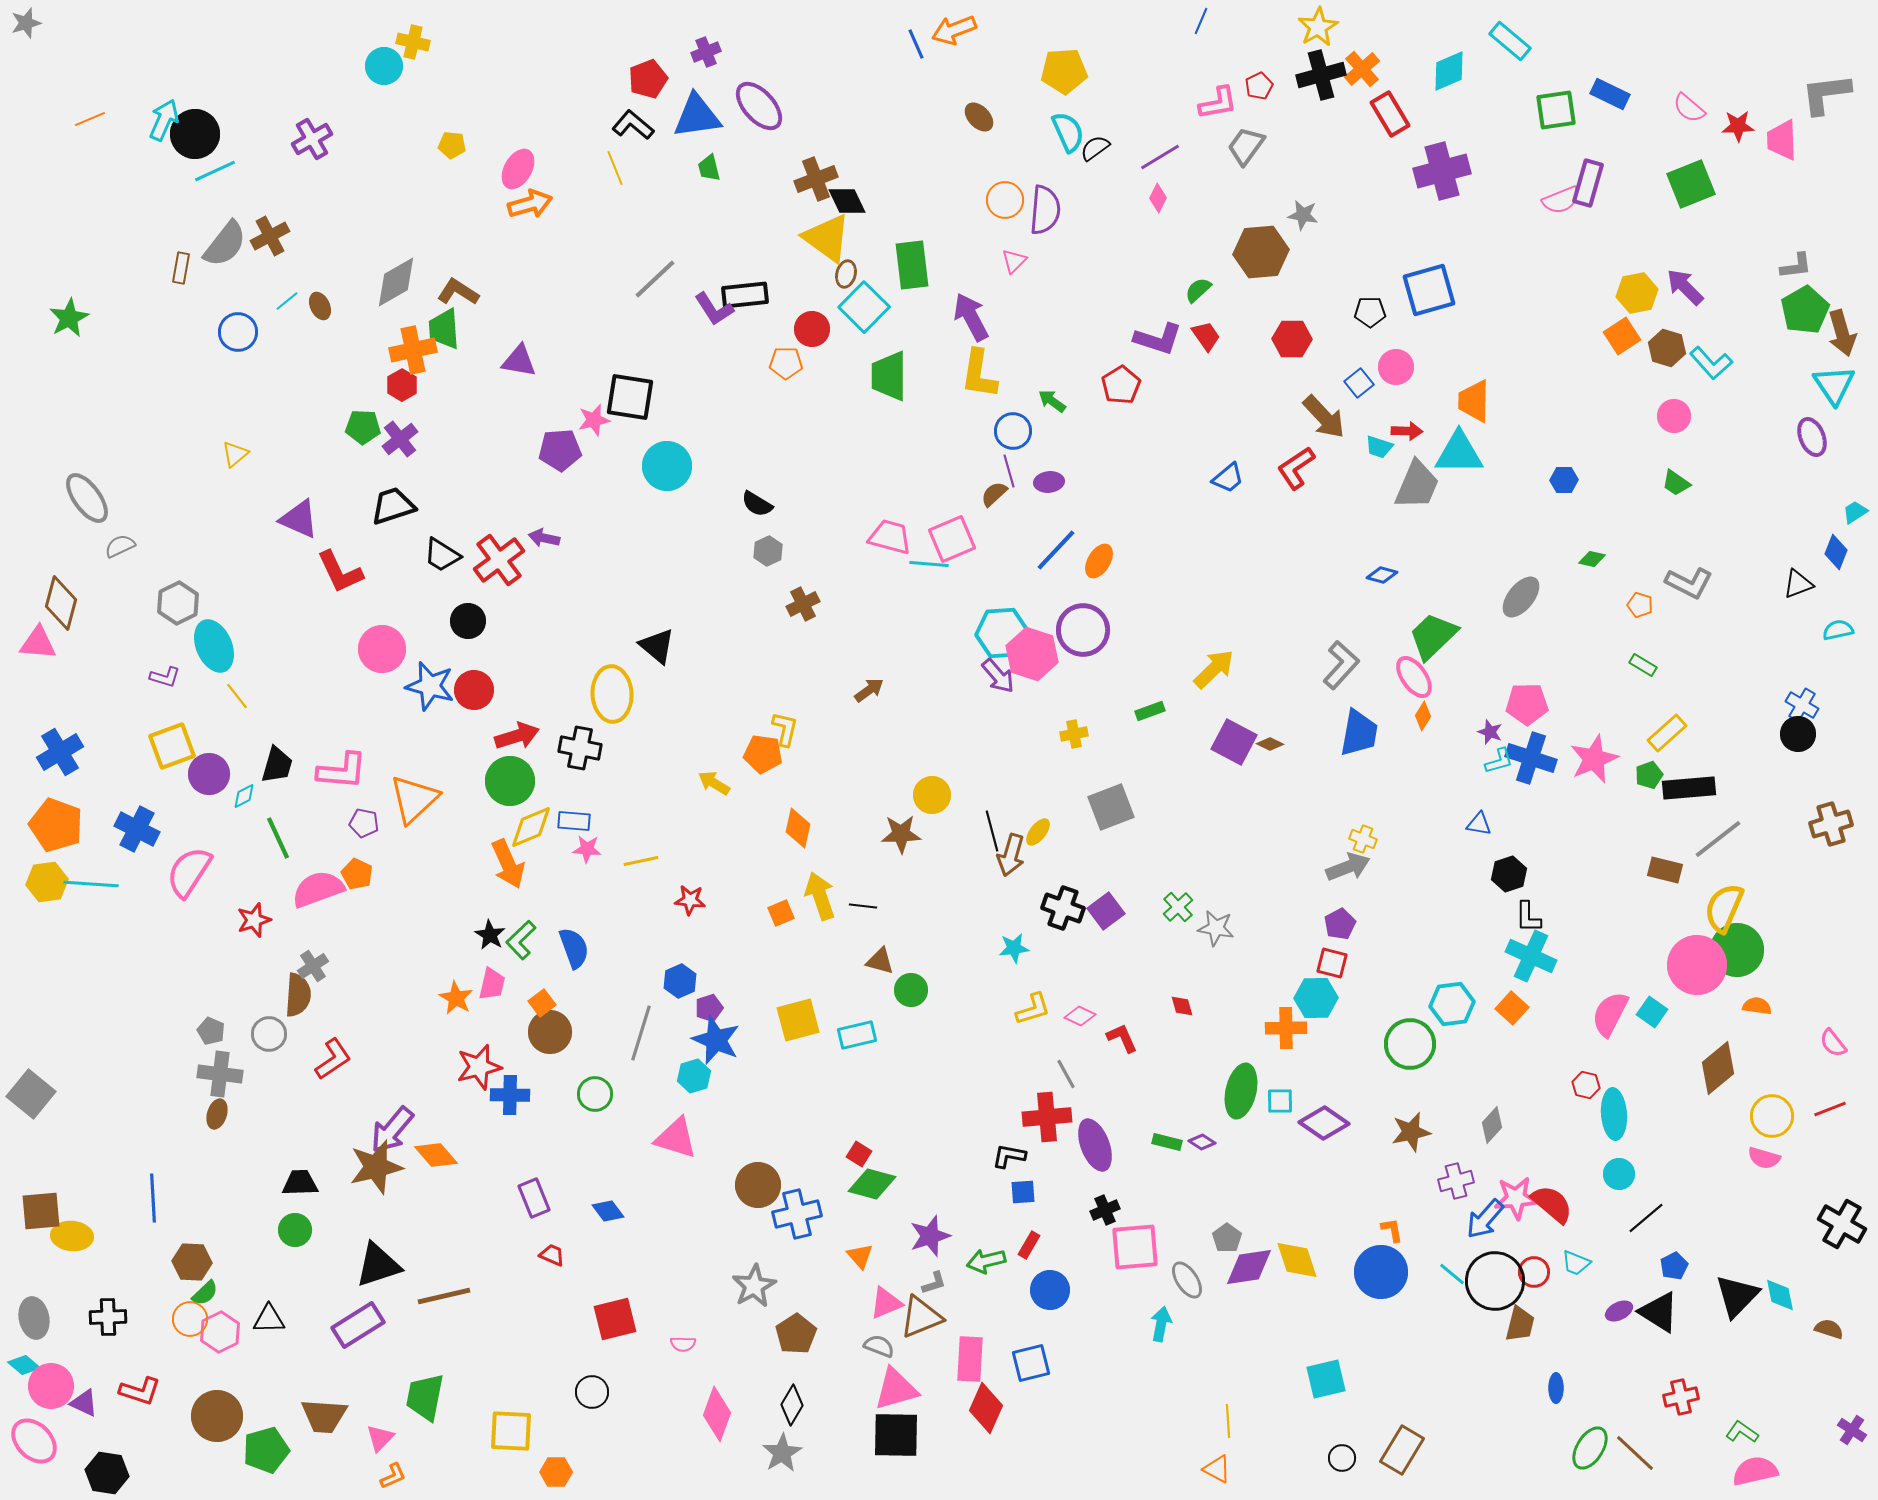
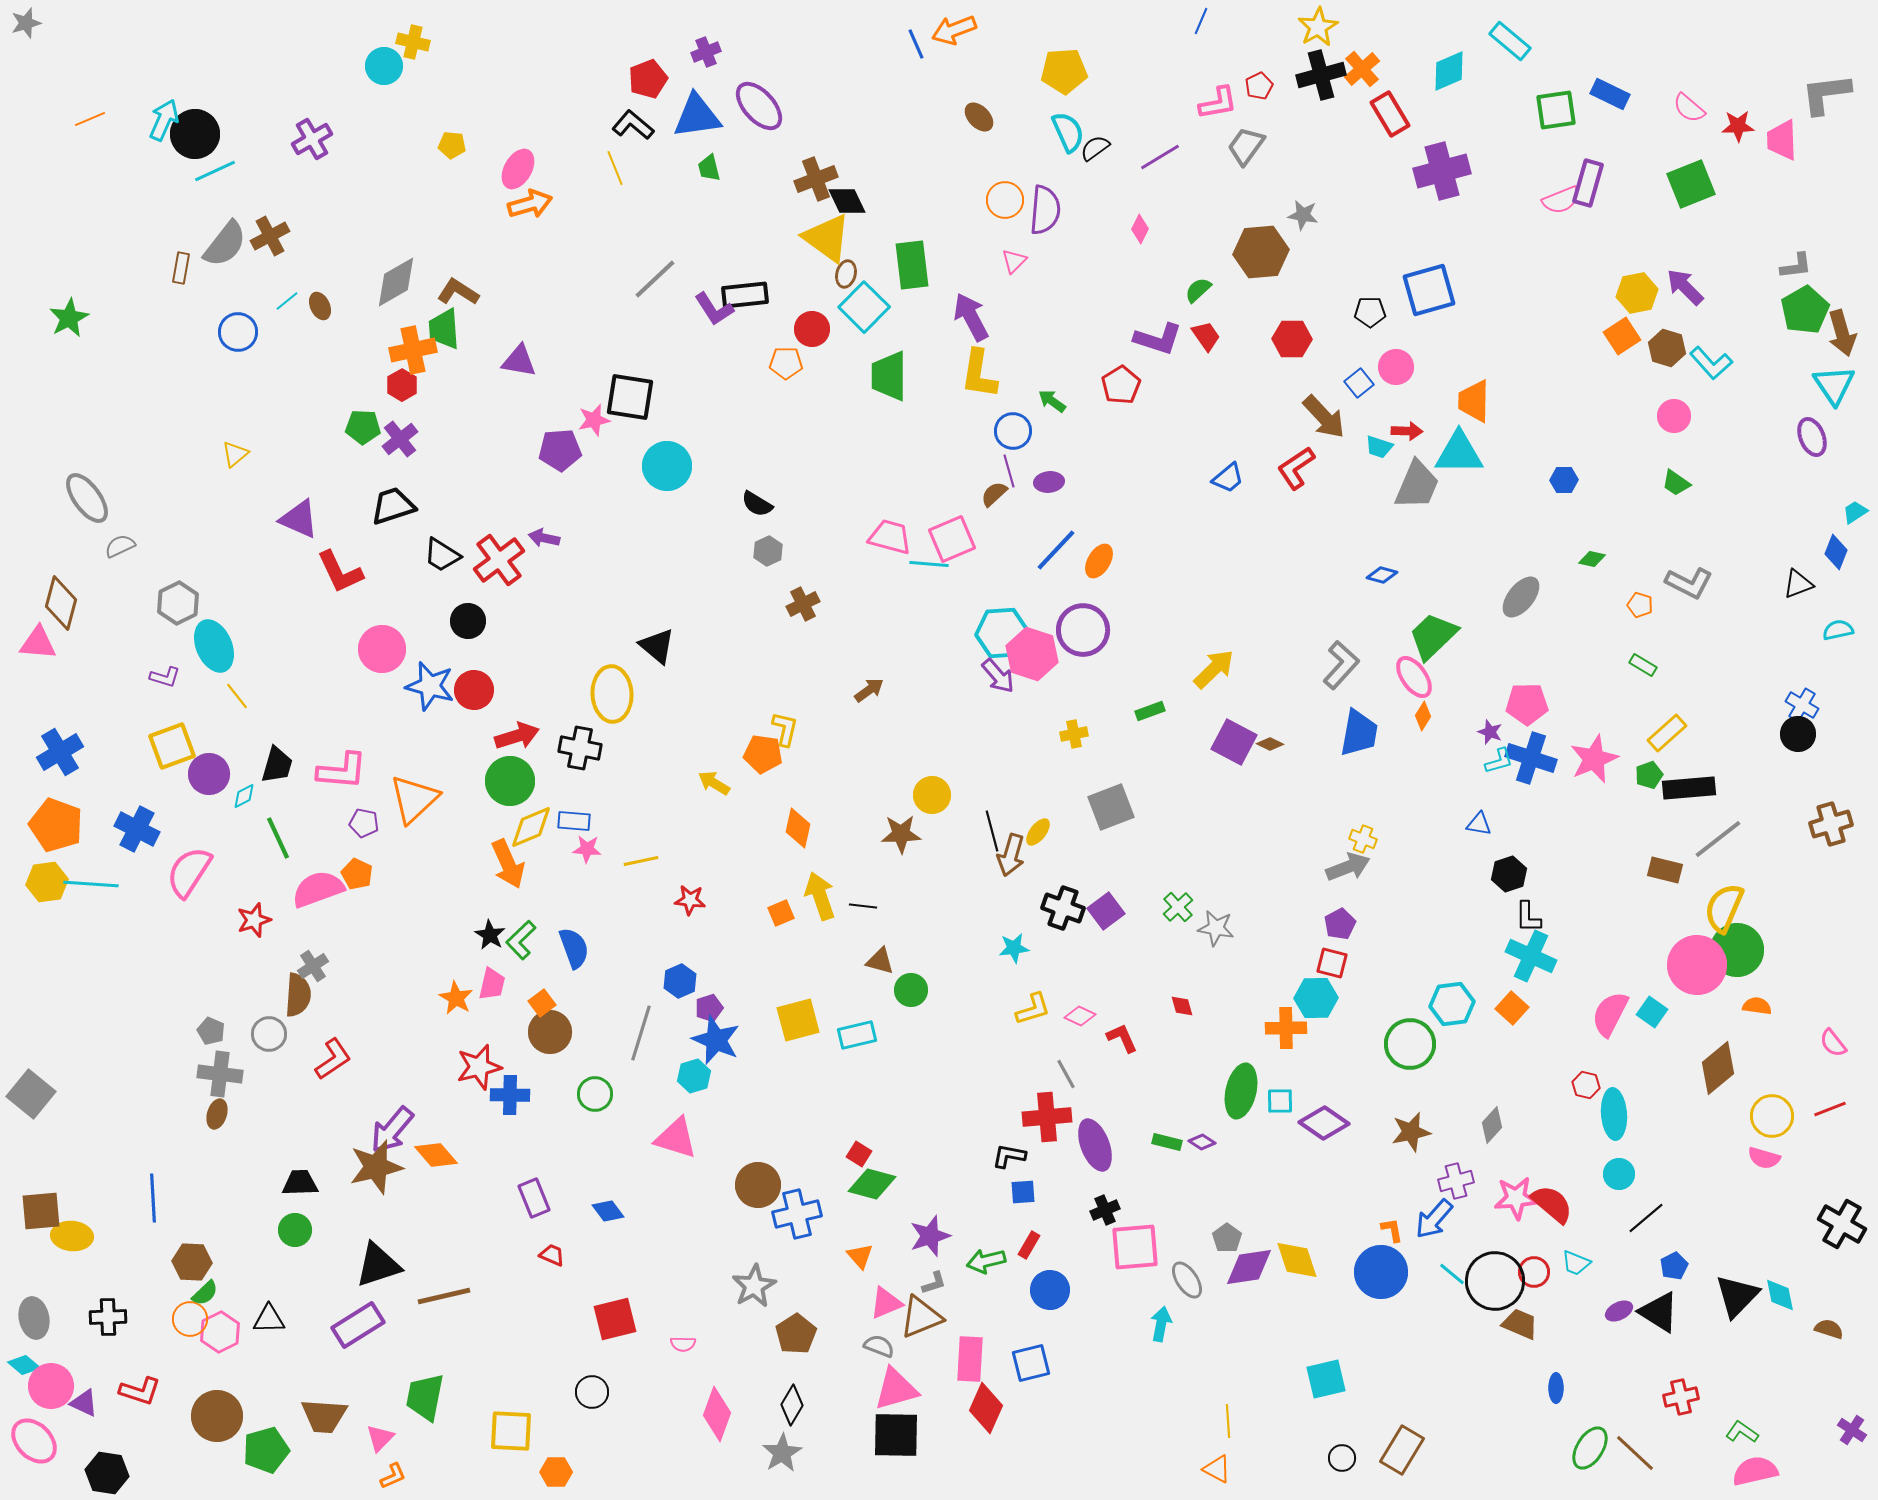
pink diamond at (1158, 198): moved 18 px left, 31 px down
blue arrow at (1485, 1219): moved 51 px left
brown trapezoid at (1520, 1324): rotated 81 degrees counterclockwise
